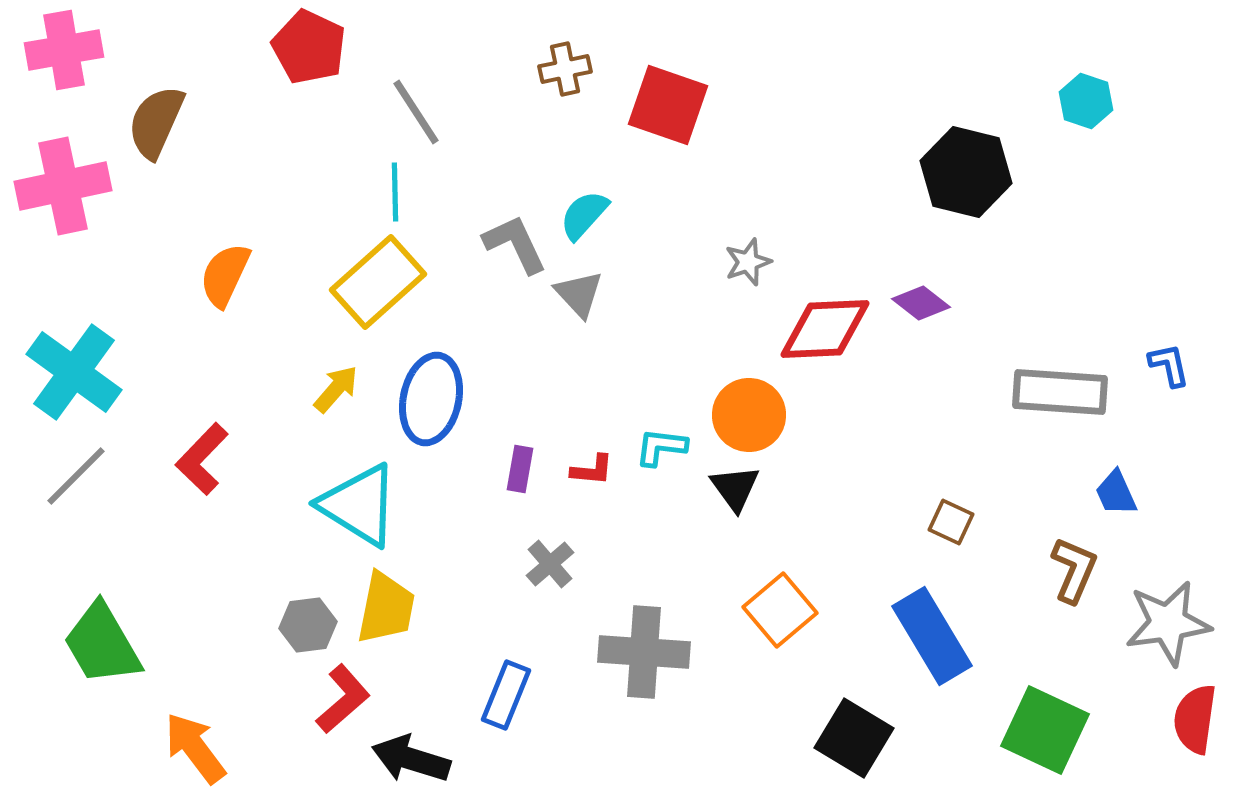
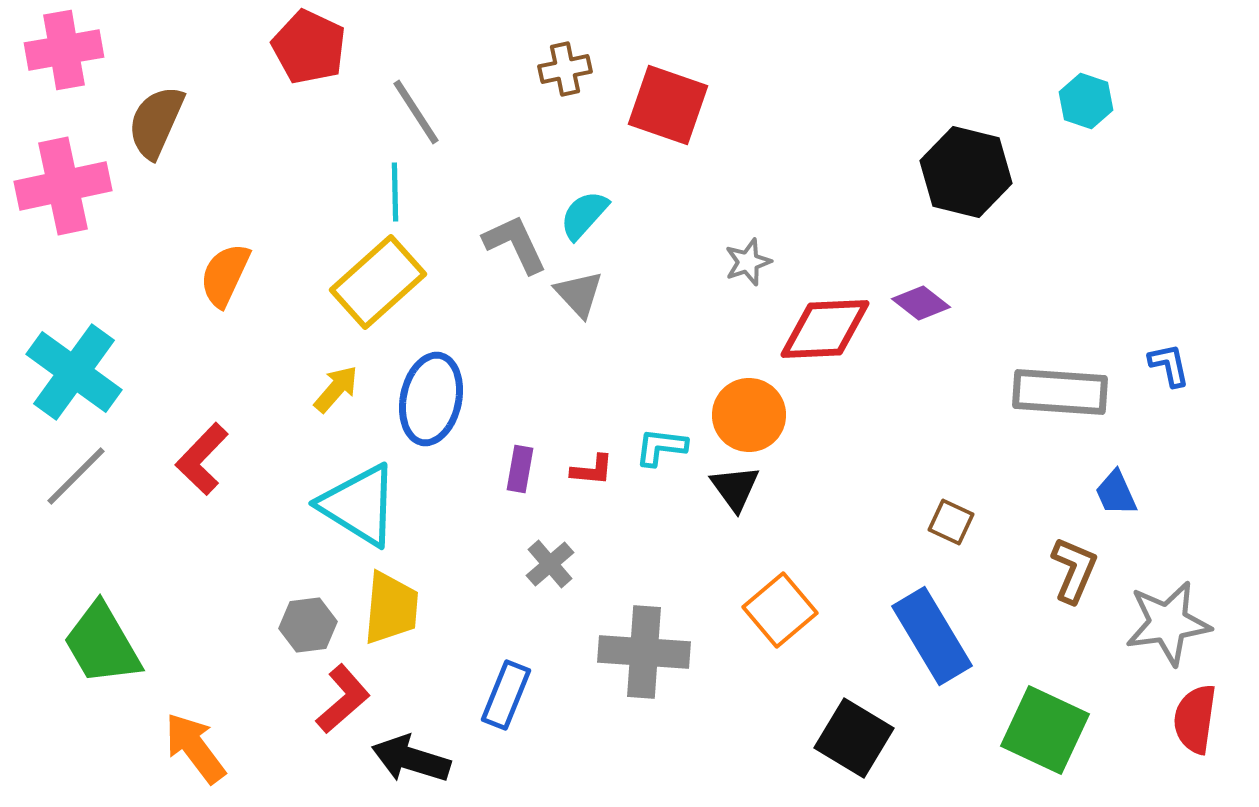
yellow trapezoid at (386, 608): moved 5 px right; rotated 6 degrees counterclockwise
